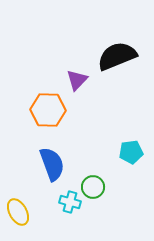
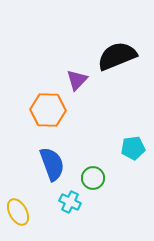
cyan pentagon: moved 2 px right, 4 px up
green circle: moved 9 px up
cyan cross: rotated 10 degrees clockwise
